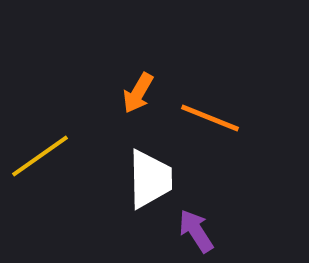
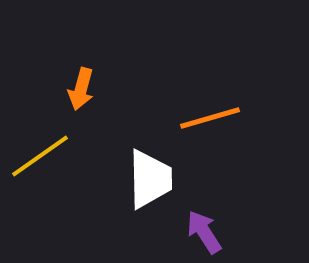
orange arrow: moved 57 px left, 4 px up; rotated 15 degrees counterclockwise
orange line: rotated 38 degrees counterclockwise
purple arrow: moved 8 px right, 1 px down
